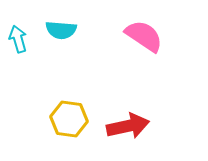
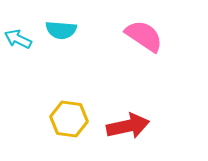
cyan arrow: rotated 48 degrees counterclockwise
